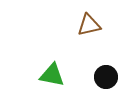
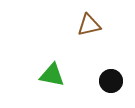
black circle: moved 5 px right, 4 px down
